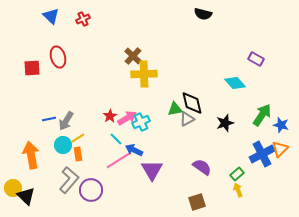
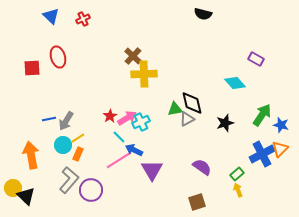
cyan line: moved 3 px right, 2 px up
orange rectangle: rotated 32 degrees clockwise
